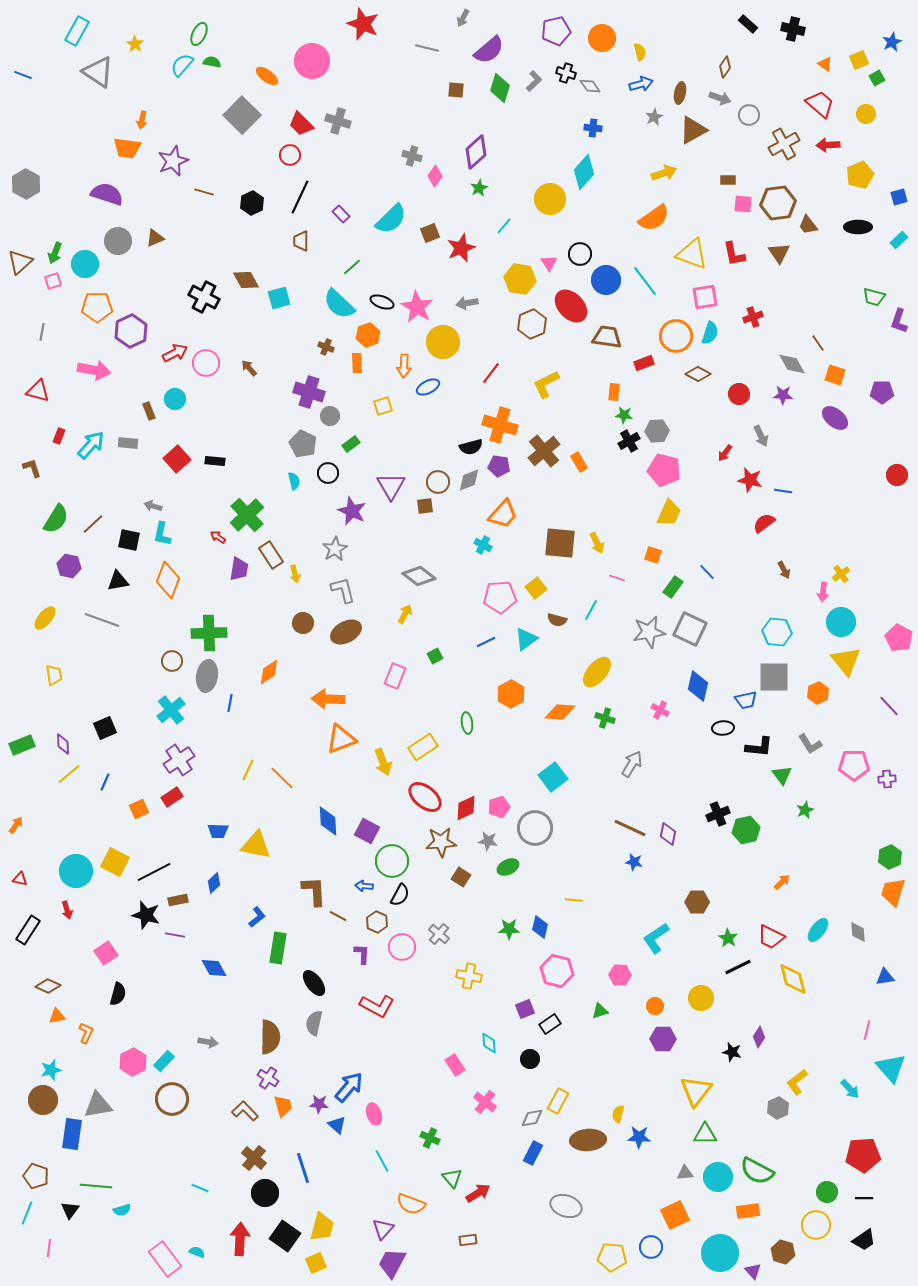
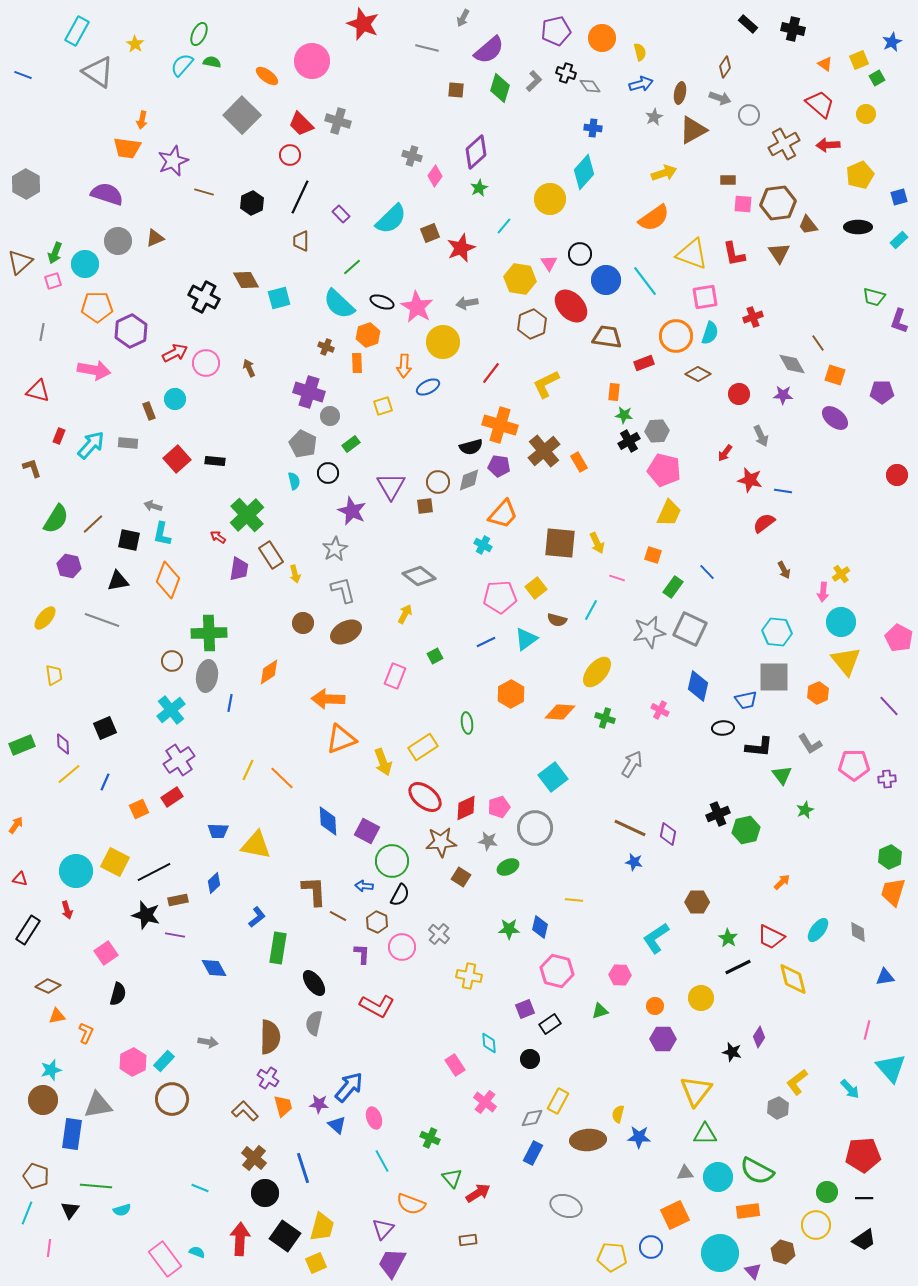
brown arrow at (249, 368): rotated 18 degrees clockwise
pink ellipse at (374, 1114): moved 4 px down
